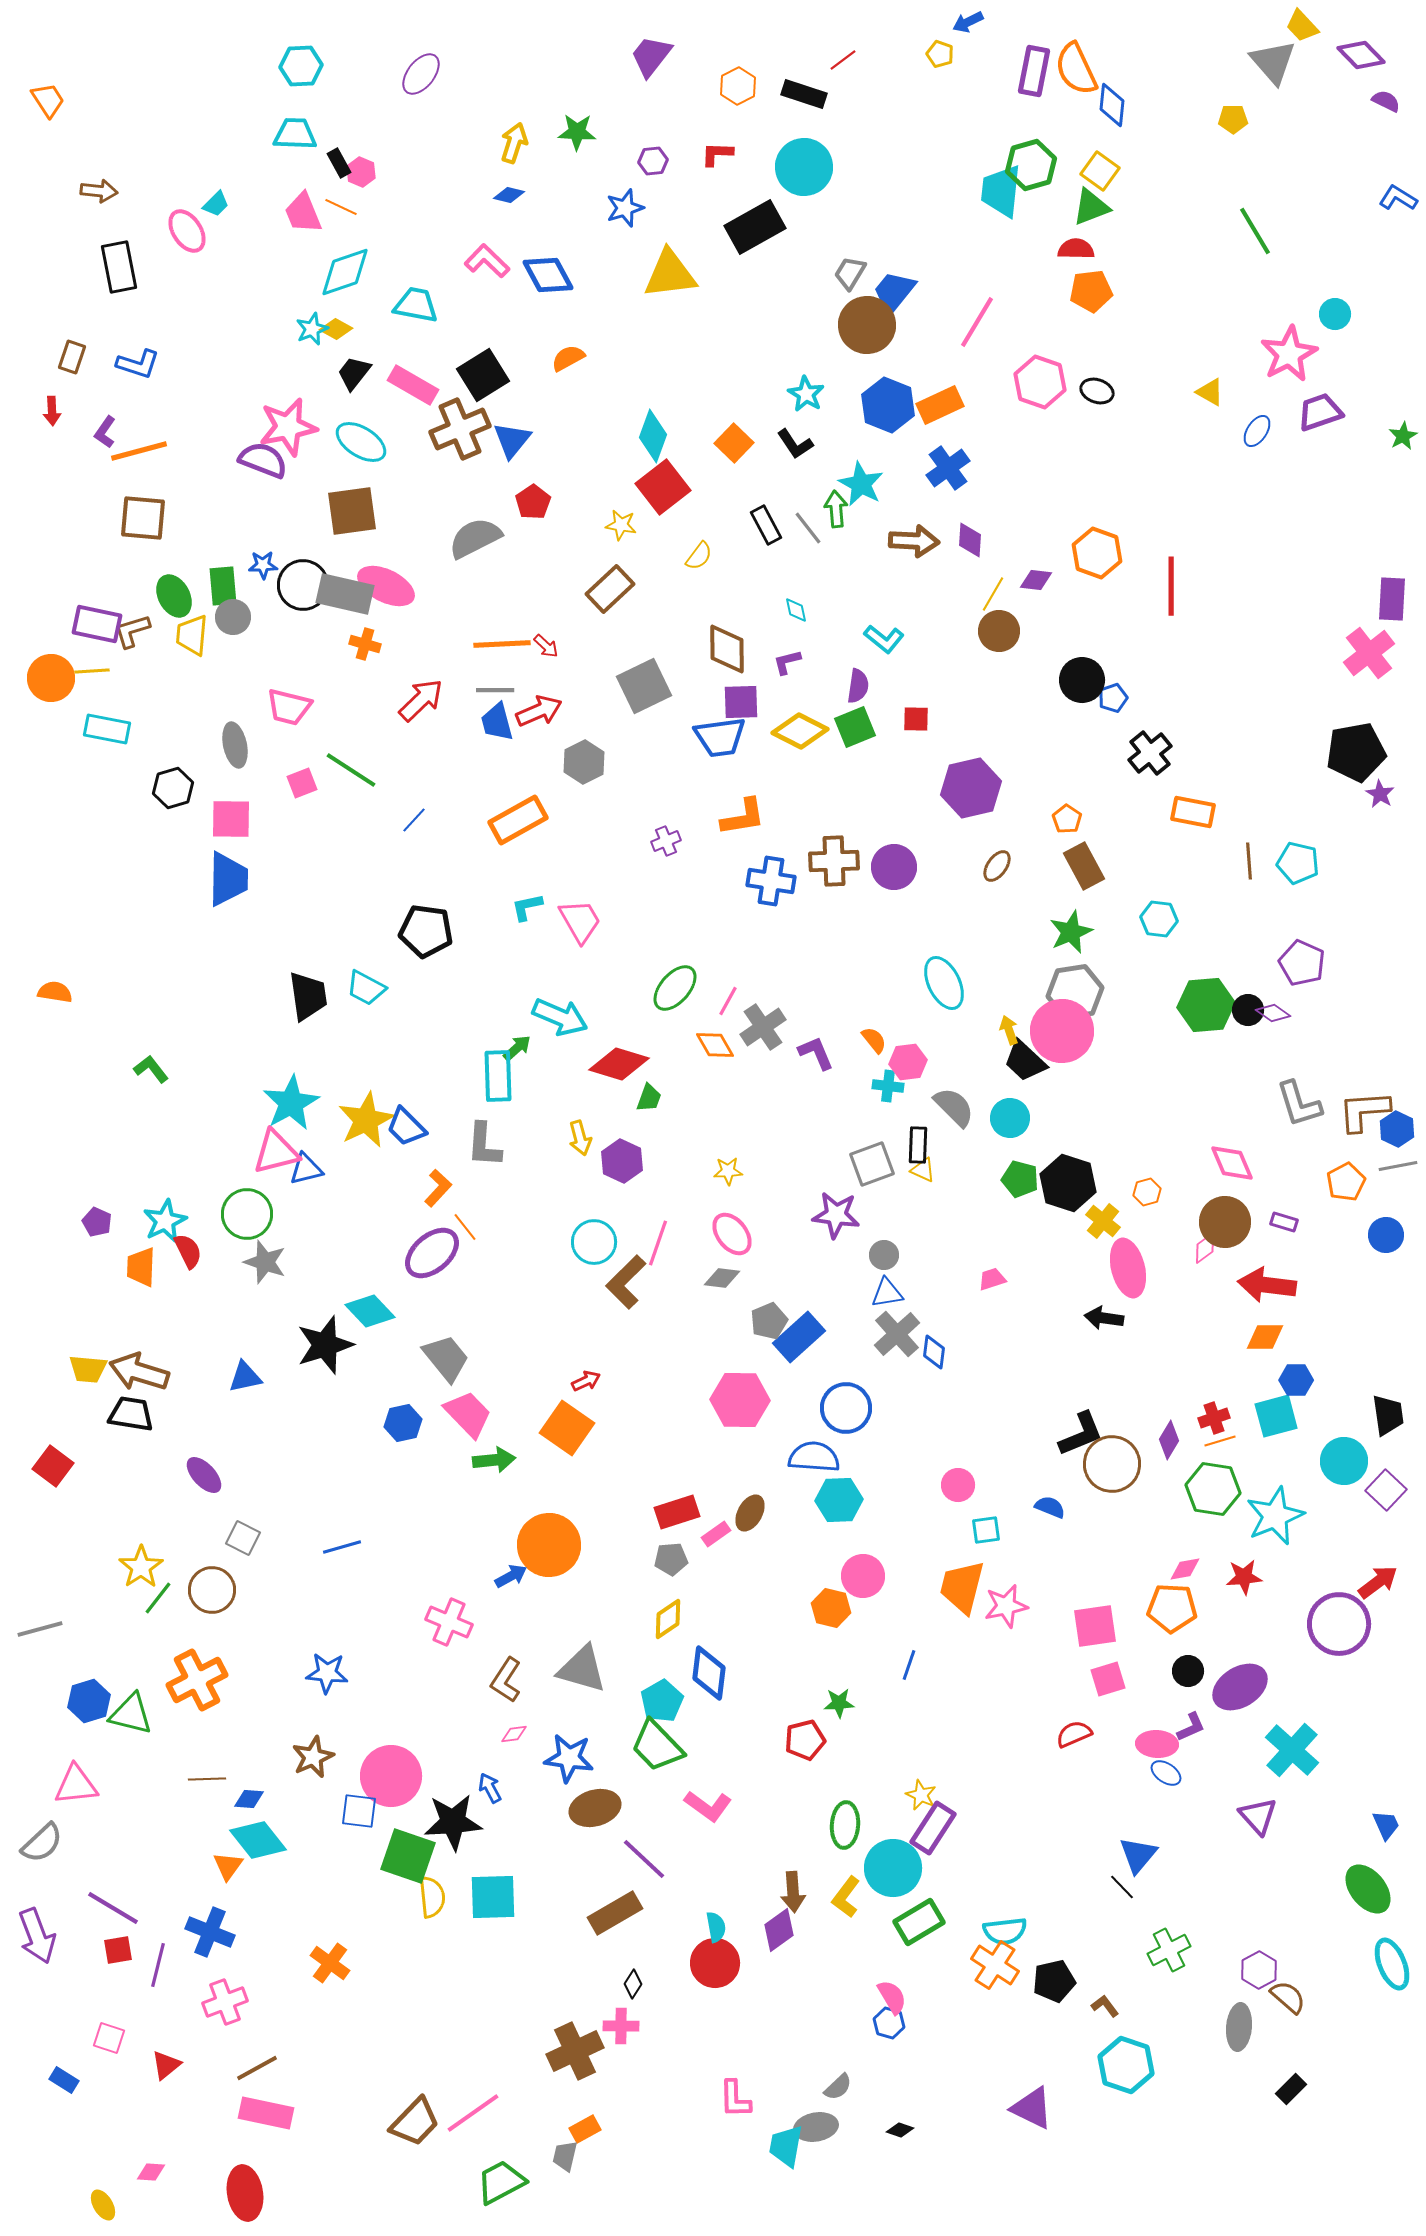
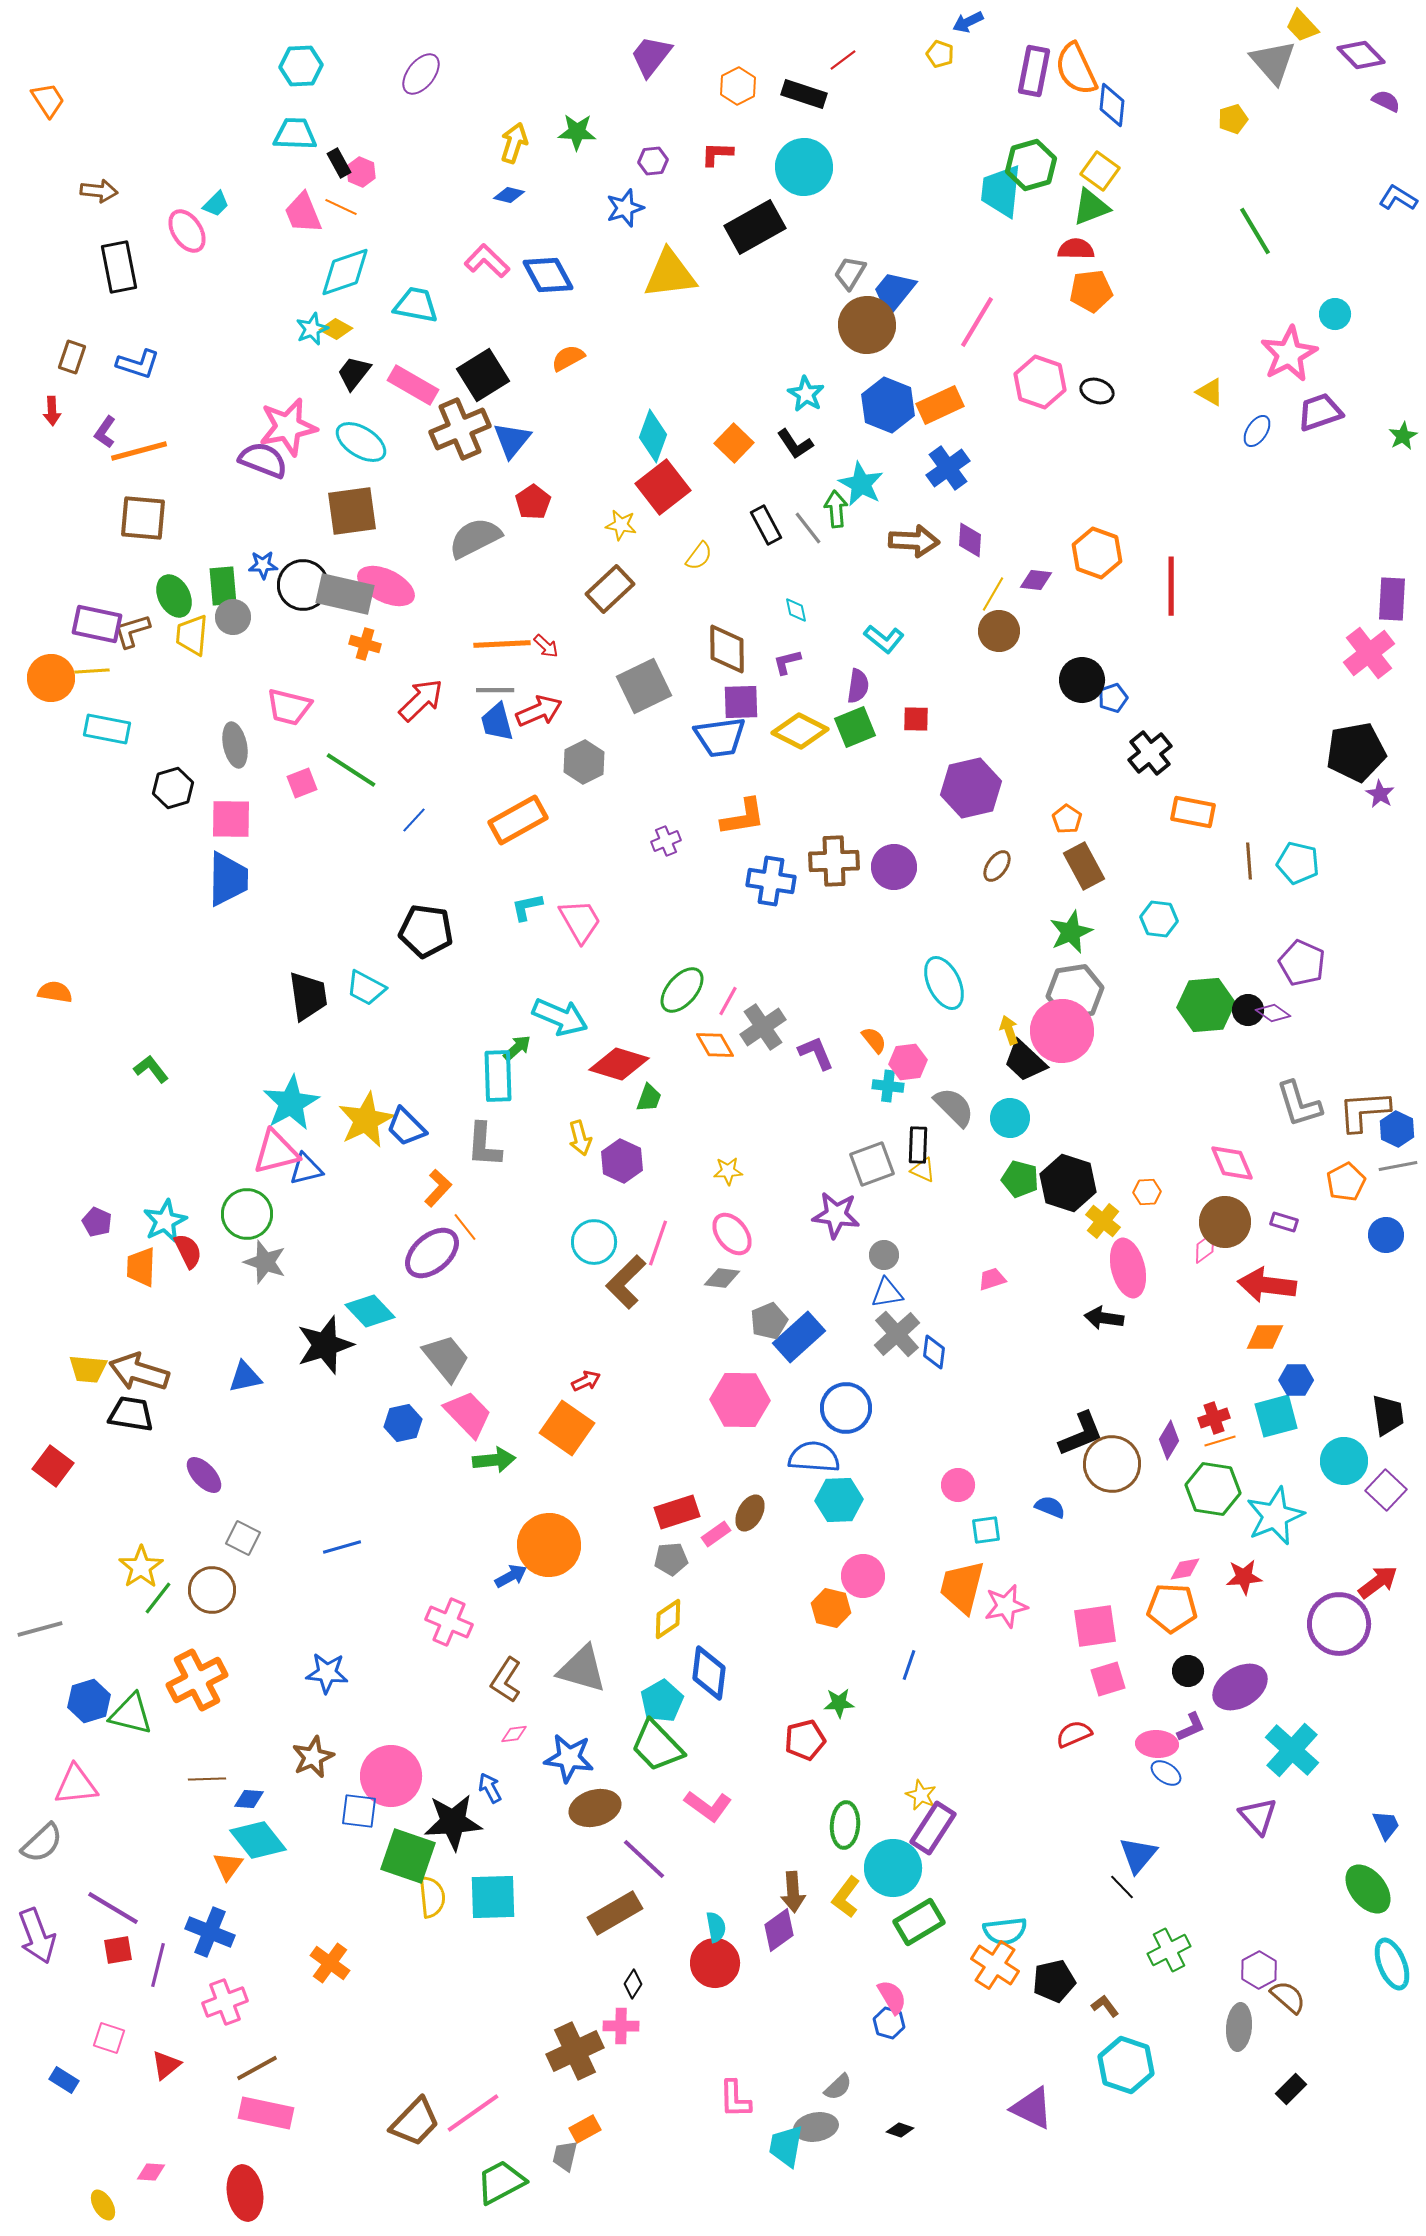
yellow pentagon at (1233, 119): rotated 16 degrees counterclockwise
green ellipse at (675, 988): moved 7 px right, 2 px down
orange hexagon at (1147, 1192): rotated 12 degrees clockwise
